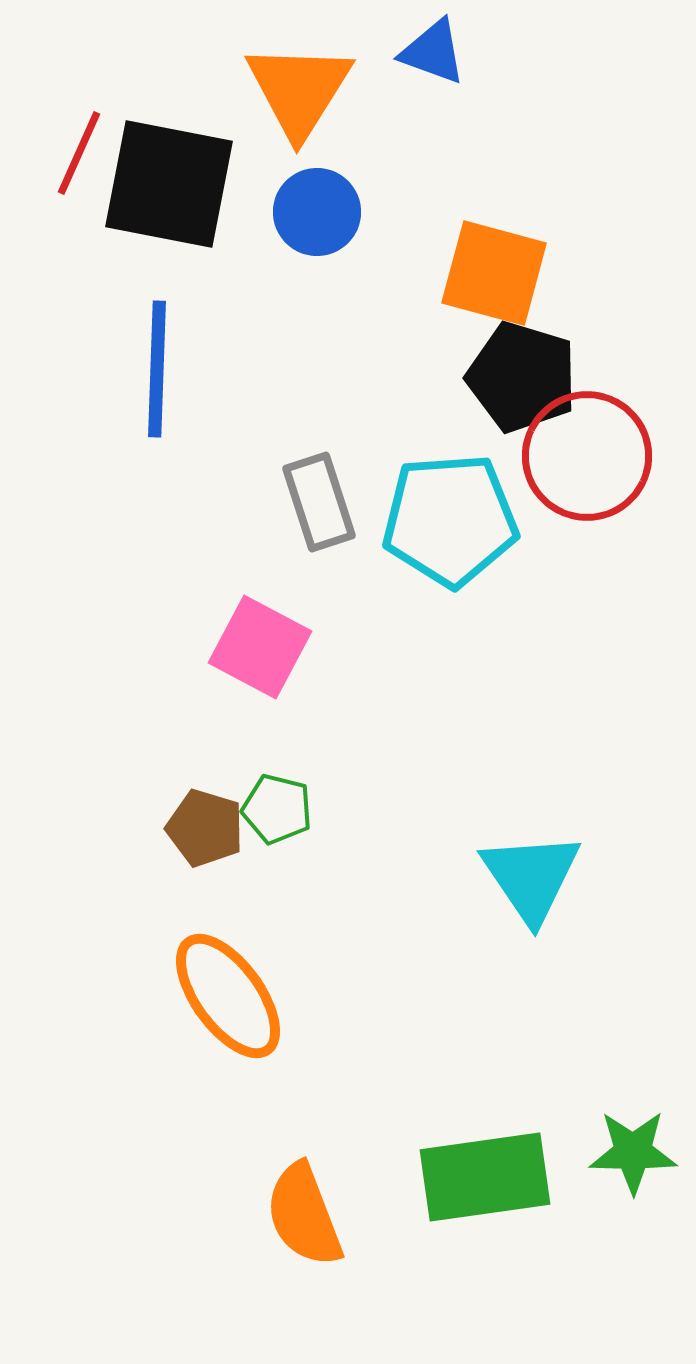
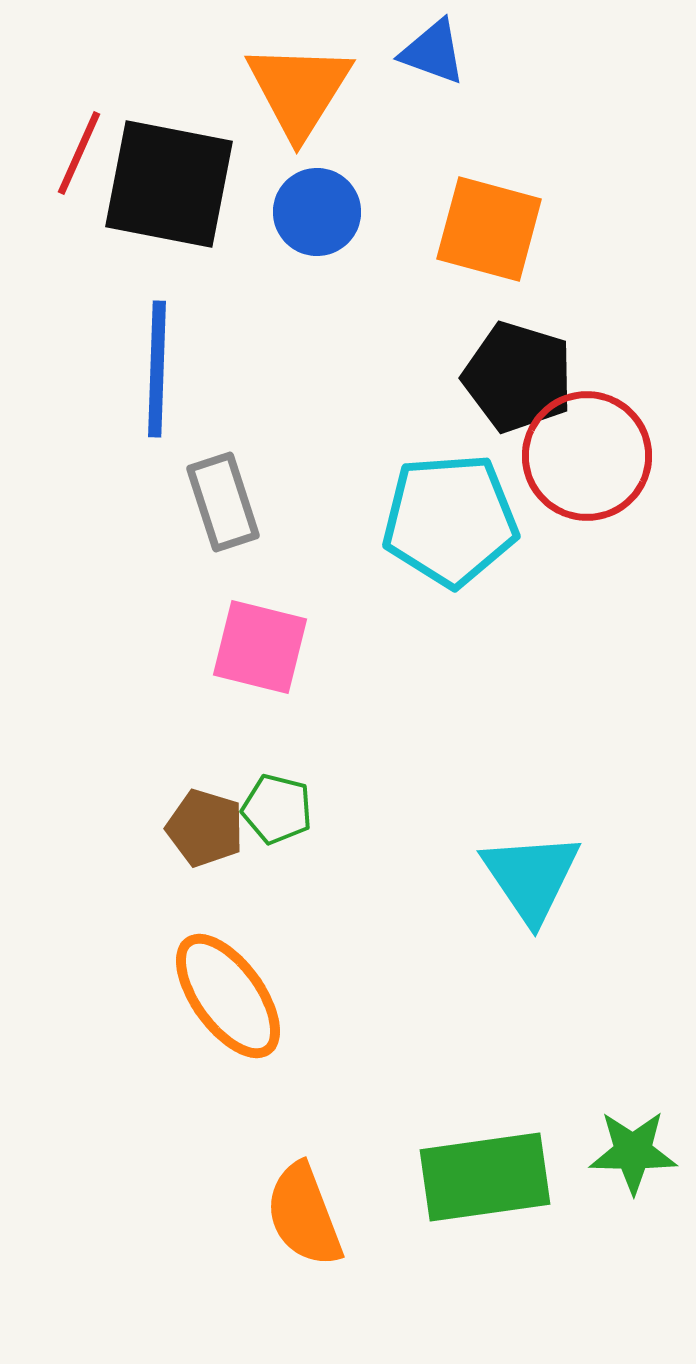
orange square: moved 5 px left, 44 px up
black pentagon: moved 4 px left
gray rectangle: moved 96 px left
pink square: rotated 14 degrees counterclockwise
